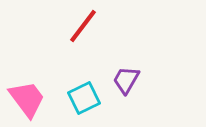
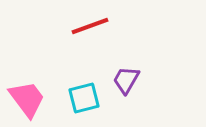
red line: moved 7 px right; rotated 33 degrees clockwise
cyan square: rotated 12 degrees clockwise
